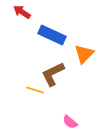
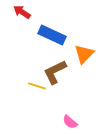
brown L-shape: moved 2 px right, 2 px up
yellow line: moved 2 px right, 4 px up
